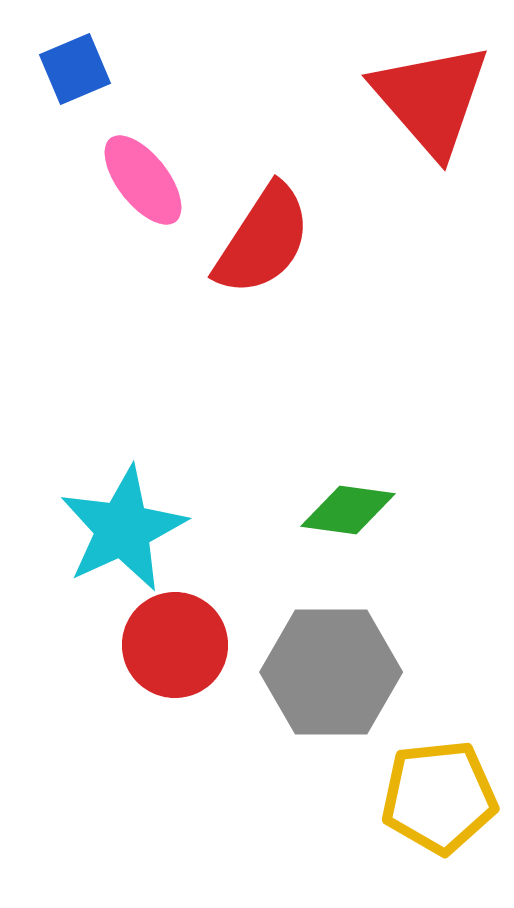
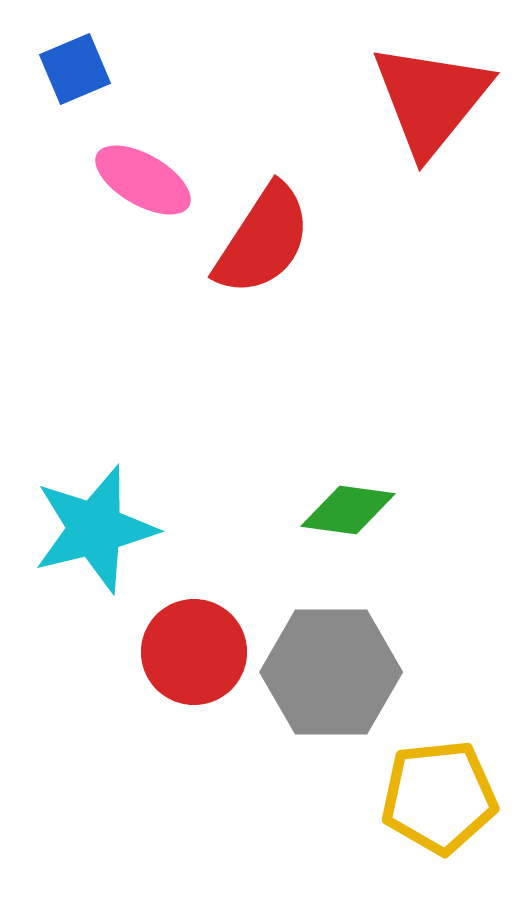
red triangle: rotated 20 degrees clockwise
pink ellipse: rotated 22 degrees counterclockwise
cyan star: moved 28 px left; rotated 11 degrees clockwise
red circle: moved 19 px right, 7 px down
